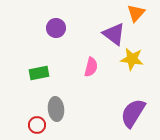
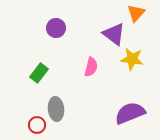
green rectangle: rotated 42 degrees counterclockwise
purple semicircle: moved 3 px left; rotated 36 degrees clockwise
